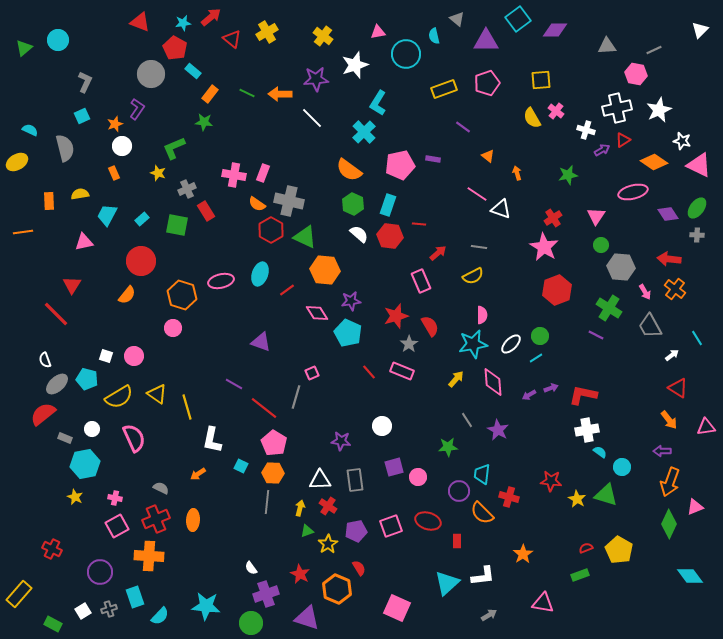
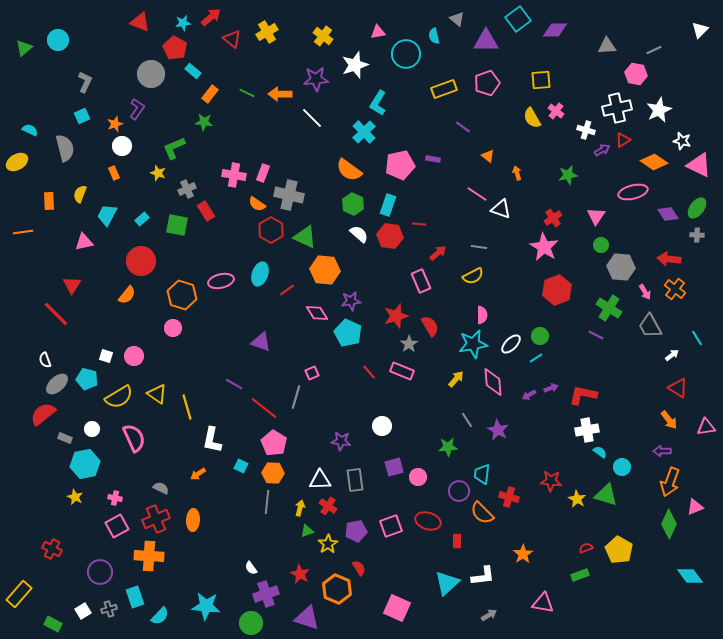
yellow semicircle at (80, 194): rotated 60 degrees counterclockwise
gray cross at (289, 201): moved 6 px up
